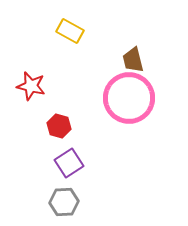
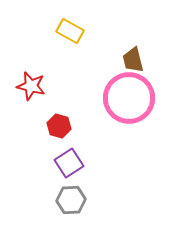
gray hexagon: moved 7 px right, 2 px up
